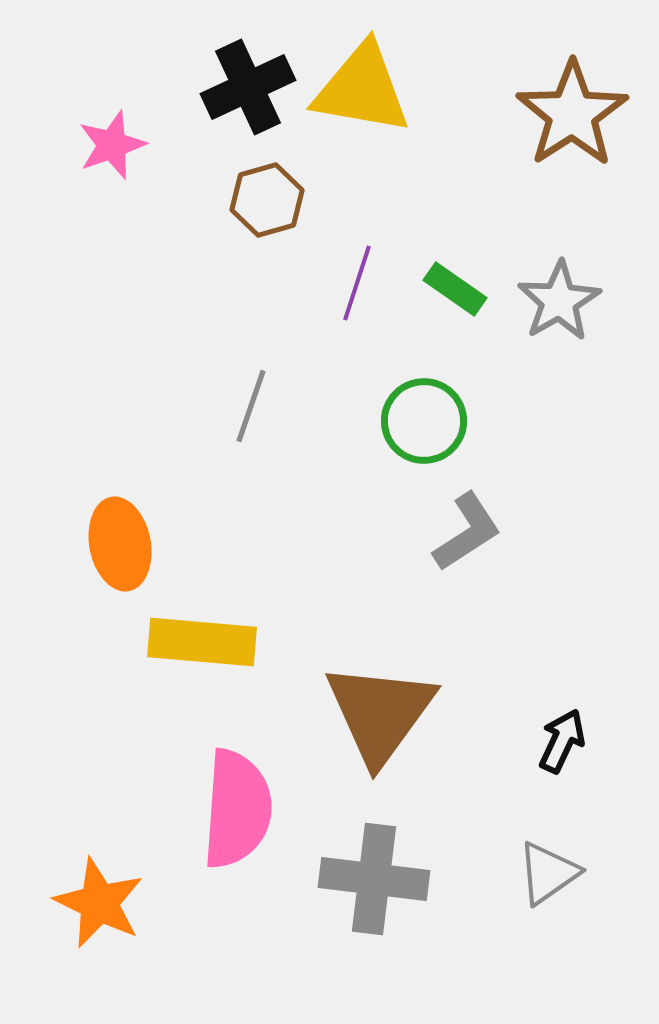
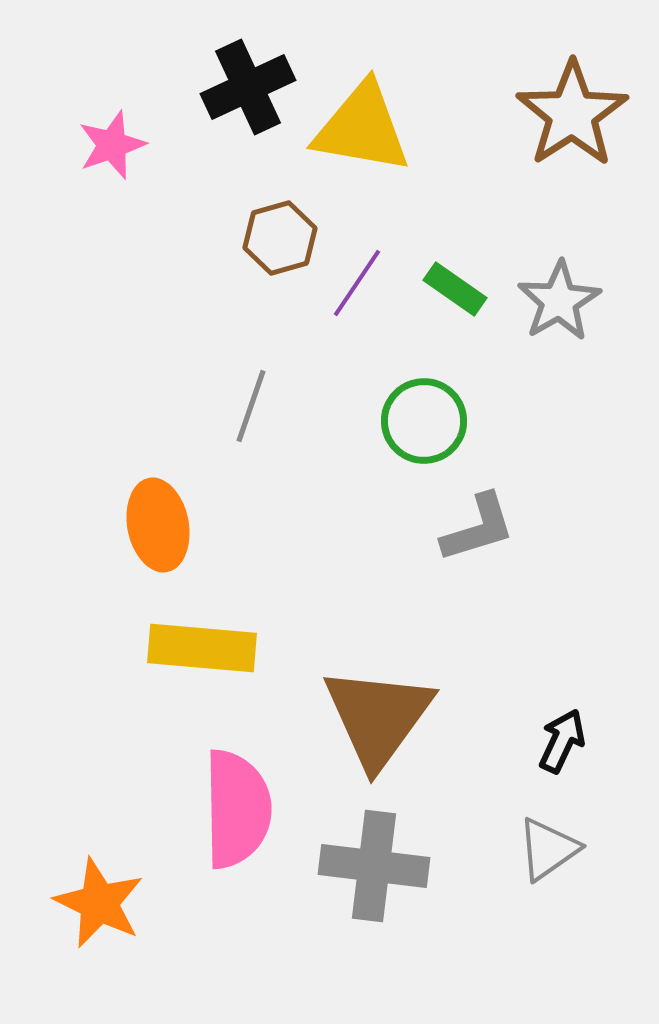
yellow triangle: moved 39 px down
brown hexagon: moved 13 px right, 38 px down
purple line: rotated 16 degrees clockwise
gray L-shape: moved 11 px right, 4 px up; rotated 16 degrees clockwise
orange ellipse: moved 38 px right, 19 px up
yellow rectangle: moved 6 px down
brown triangle: moved 2 px left, 4 px down
pink semicircle: rotated 5 degrees counterclockwise
gray triangle: moved 24 px up
gray cross: moved 13 px up
